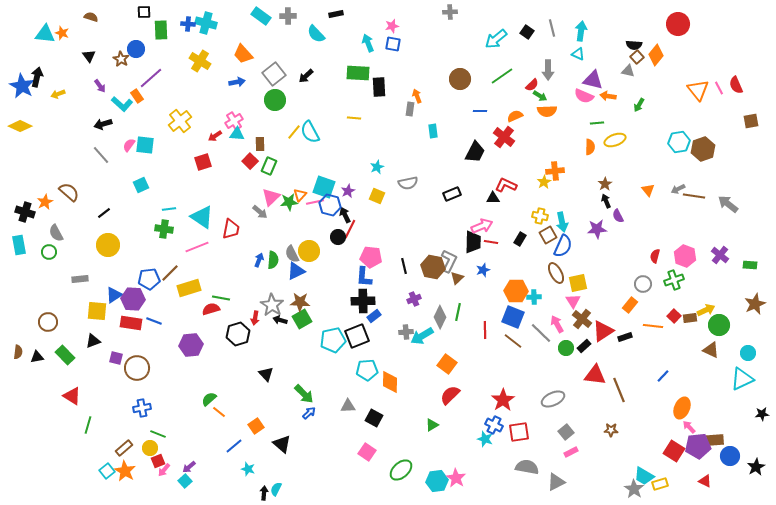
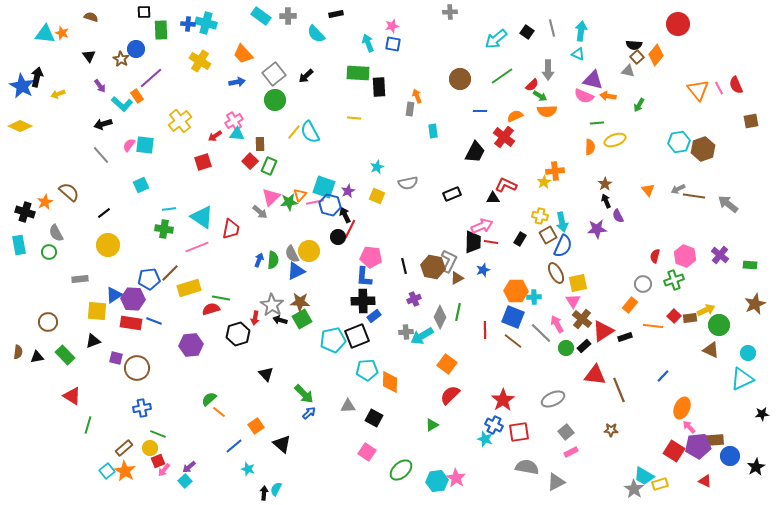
brown triangle at (457, 278): rotated 16 degrees clockwise
